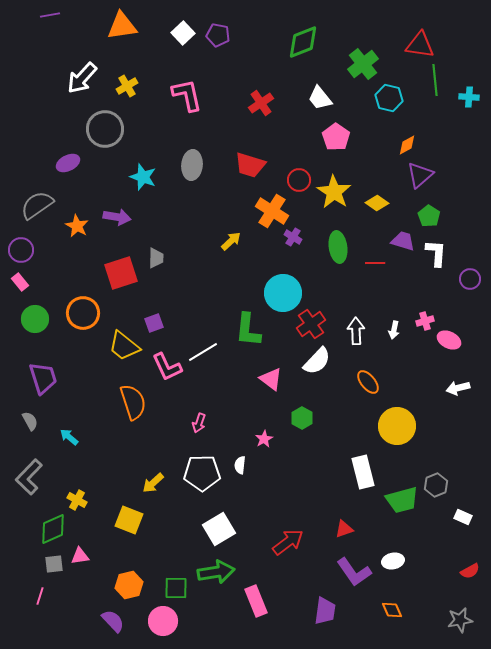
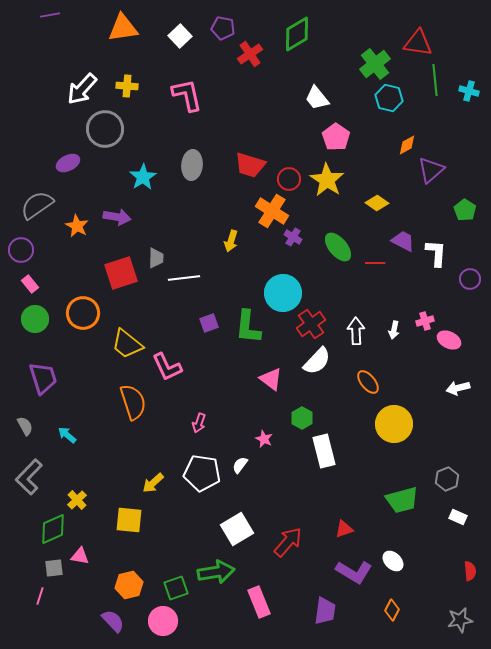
orange triangle at (122, 26): moved 1 px right, 2 px down
white square at (183, 33): moved 3 px left, 3 px down
purple pentagon at (218, 35): moved 5 px right, 7 px up
green diamond at (303, 42): moved 6 px left, 8 px up; rotated 9 degrees counterclockwise
red triangle at (420, 45): moved 2 px left, 2 px up
green cross at (363, 64): moved 12 px right
white arrow at (82, 78): moved 11 px down
yellow cross at (127, 86): rotated 35 degrees clockwise
cyan cross at (469, 97): moved 6 px up; rotated 12 degrees clockwise
white trapezoid at (320, 98): moved 3 px left
red cross at (261, 103): moved 11 px left, 49 px up
purple triangle at (420, 175): moved 11 px right, 5 px up
cyan star at (143, 177): rotated 20 degrees clockwise
red circle at (299, 180): moved 10 px left, 1 px up
yellow star at (334, 192): moved 7 px left, 12 px up
green pentagon at (429, 216): moved 36 px right, 6 px up
yellow arrow at (231, 241): rotated 150 degrees clockwise
purple trapezoid at (403, 241): rotated 10 degrees clockwise
green ellipse at (338, 247): rotated 32 degrees counterclockwise
pink rectangle at (20, 282): moved 10 px right, 2 px down
purple square at (154, 323): moved 55 px right
green L-shape at (248, 330): moved 3 px up
yellow trapezoid at (124, 346): moved 3 px right, 2 px up
white line at (203, 352): moved 19 px left, 74 px up; rotated 24 degrees clockwise
gray semicircle at (30, 421): moved 5 px left, 5 px down
yellow circle at (397, 426): moved 3 px left, 2 px up
cyan arrow at (69, 437): moved 2 px left, 2 px up
pink star at (264, 439): rotated 18 degrees counterclockwise
white semicircle at (240, 465): rotated 30 degrees clockwise
white rectangle at (363, 472): moved 39 px left, 21 px up
white pentagon at (202, 473): rotated 9 degrees clockwise
gray hexagon at (436, 485): moved 11 px right, 6 px up
yellow cross at (77, 500): rotated 18 degrees clockwise
white rectangle at (463, 517): moved 5 px left
yellow square at (129, 520): rotated 16 degrees counterclockwise
white square at (219, 529): moved 18 px right
red arrow at (288, 542): rotated 12 degrees counterclockwise
pink triangle at (80, 556): rotated 18 degrees clockwise
white ellipse at (393, 561): rotated 55 degrees clockwise
gray square at (54, 564): moved 4 px down
red semicircle at (470, 571): rotated 66 degrees counterclockwise
purple L-shape at (354, 572): rotated 24 degrees counterclockwise
green square at (176, 588): rotated 20 degrees counterclockwise
pink rectangle at (256, 601): moved 3 px right, 1 px down
orange diamond at (392, 610): rotated 50 degrees clockwise
